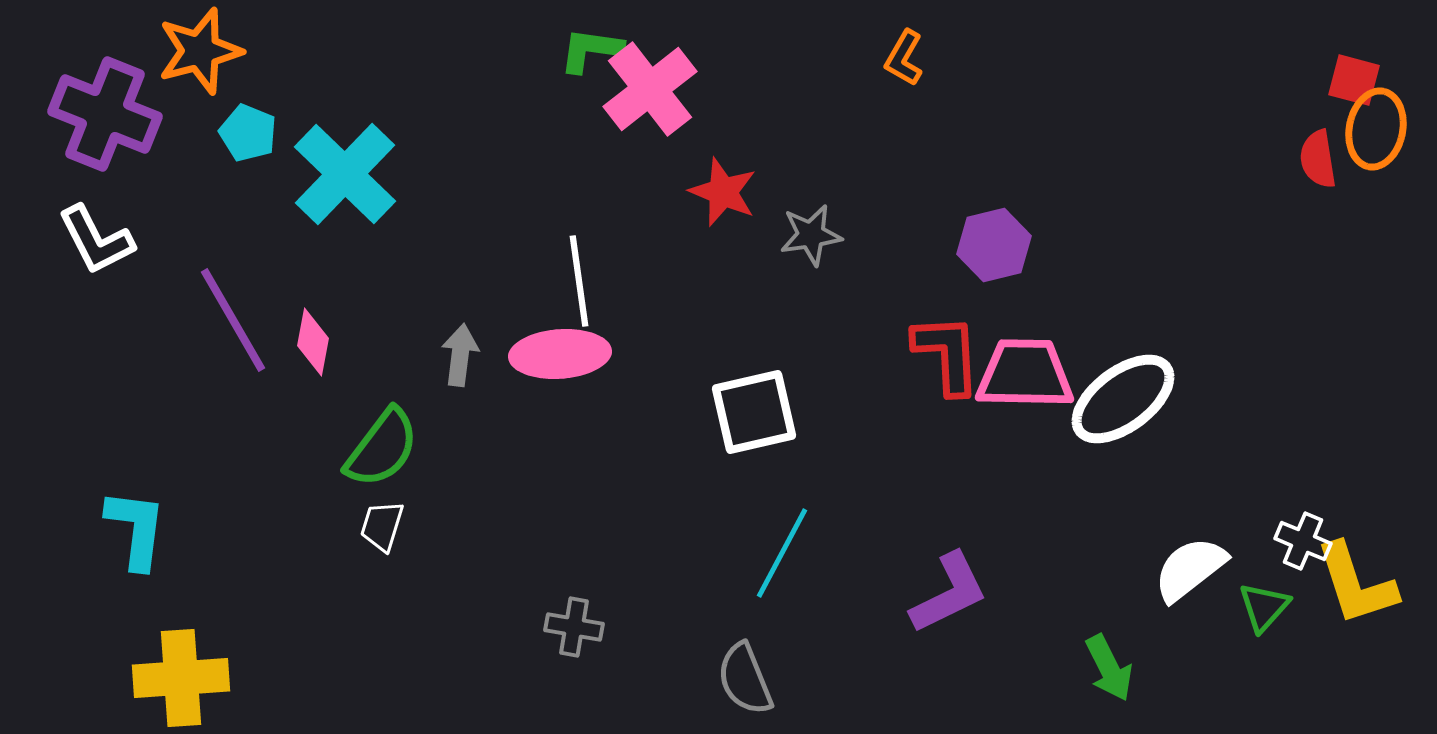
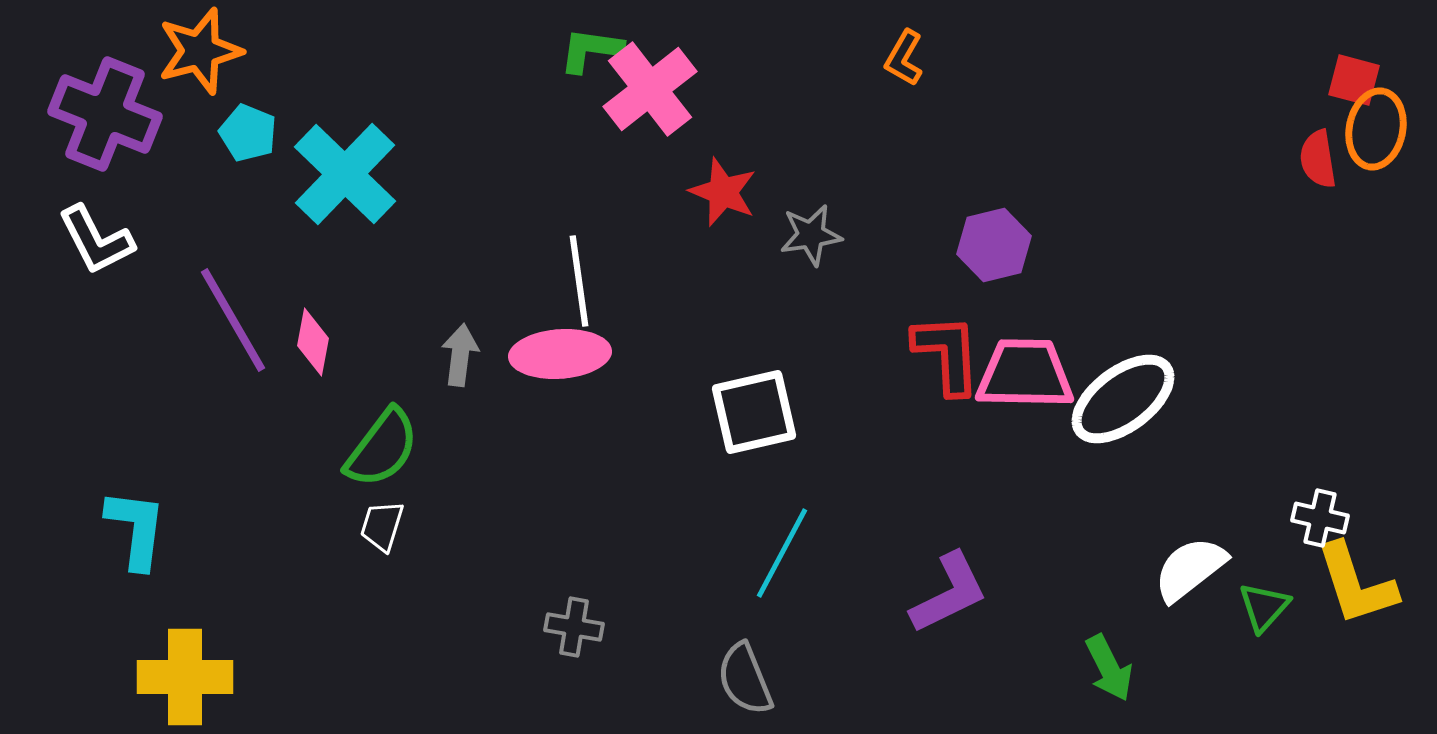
white cross: moved 17 px right, 23 px up; rotated 10 degrees counterclockwise
yellow cross: moved 4 px right, 1 px up; rotated 4 degrees clockwise
